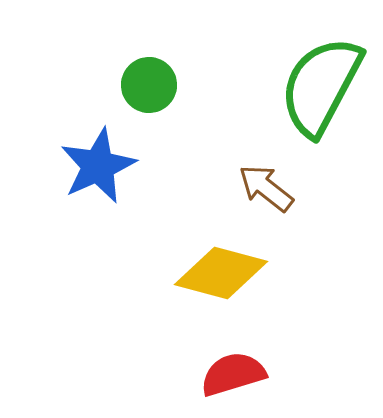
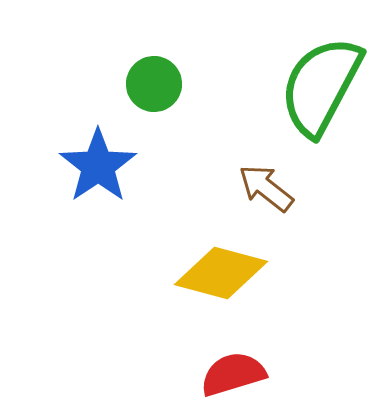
green circle: moved 5 px right, 1 px up
blue star: rotated 10 degrees counterclockwise
